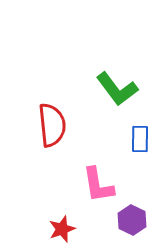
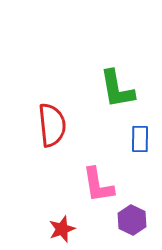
green L-shape: rotated 27 degrees clockwise
